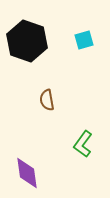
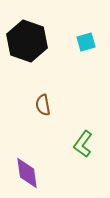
cyan square: moved 2 px right, 2 px down
brown semicircle: moved 4 px left, 5 px down
